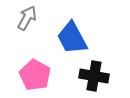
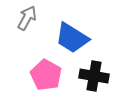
blue trapezoid: rotated 30 degrees counterclockwise
pink pentagon: moved 11 px right
